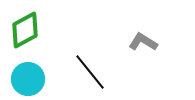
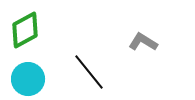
black line: moved 1 px left
